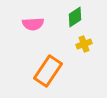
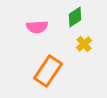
pink semicircle: moved 4 px right, 3 px down
yellow cross: rotated 21 degrees counterclockwise
